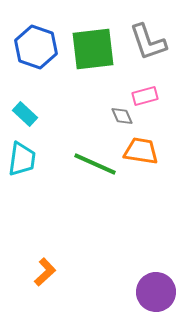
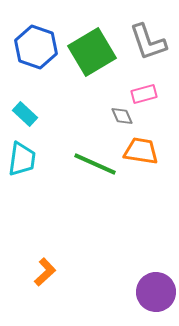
green square: moved 1 px left, 3 px down; rotated 24 degrees counterclockwise
pink rectangle: moved 1 px left, 2 px up
